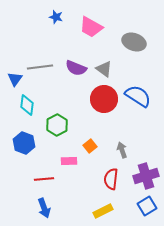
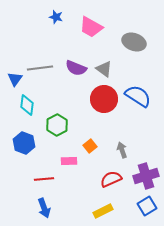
gray line: moved 1 px down
red semicircle: rotated 60 degrees clockwise
